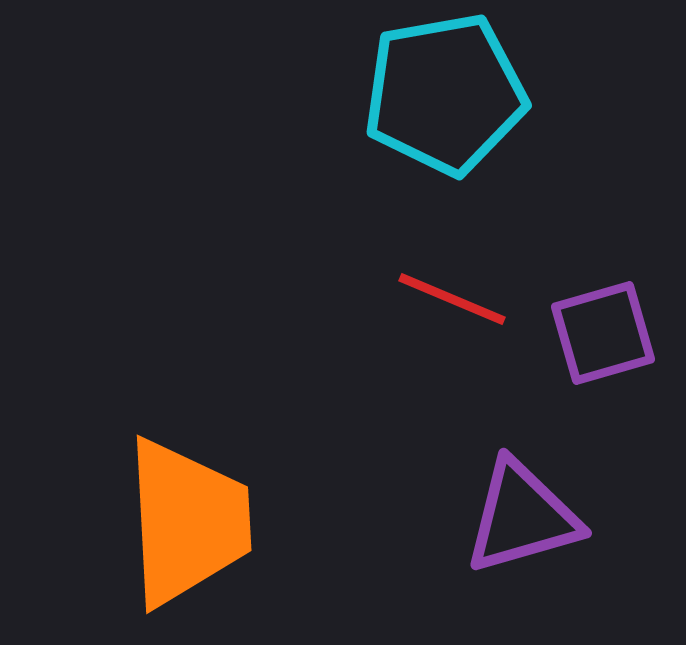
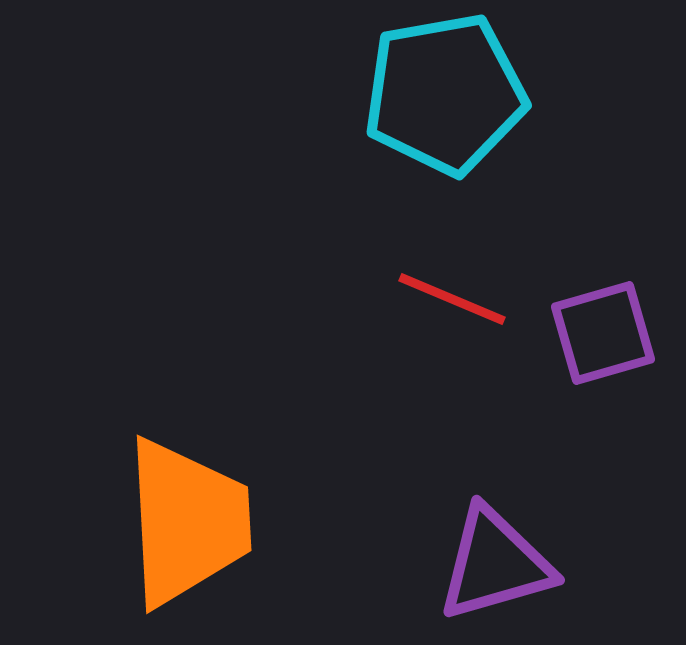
purple triangle: moved 27 px left, 47 px down
